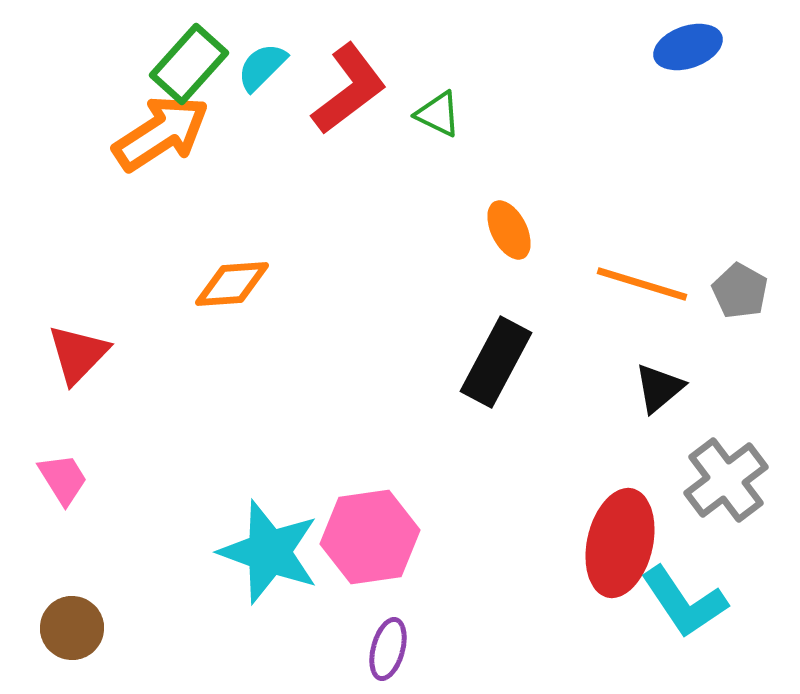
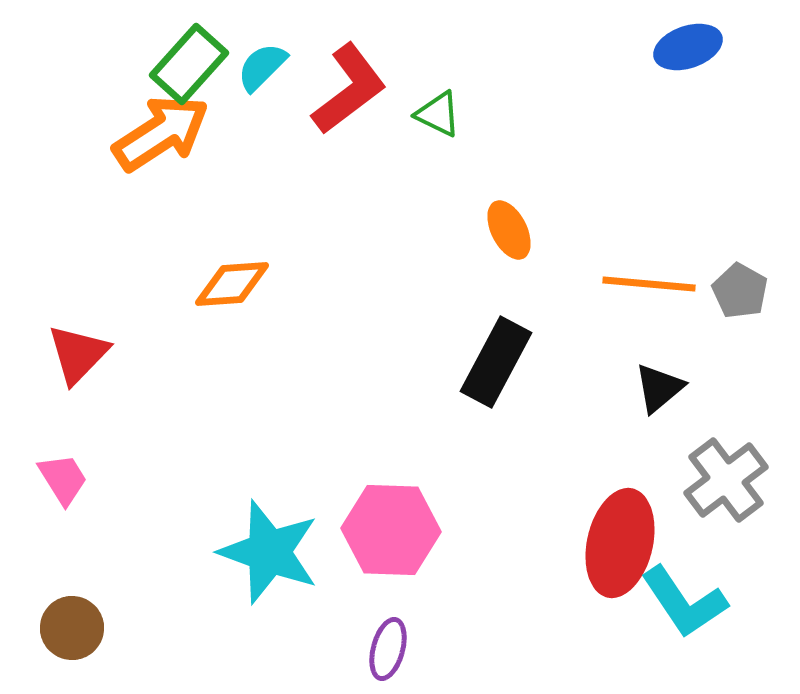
orange line: moved 7 px right; rotated 12 degrees counterclockwise
pink hexagon: moved 21 px right, 7 px up; rotated 10 degrees clockwise
